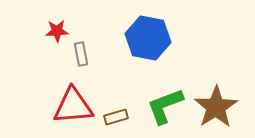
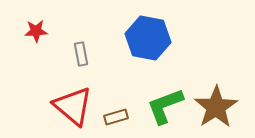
red star: moved 21 px left
red triangle: rotated 45 degrees clockwise
